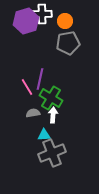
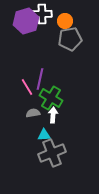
gray pentagon: moved 2 px right, 4 px up
